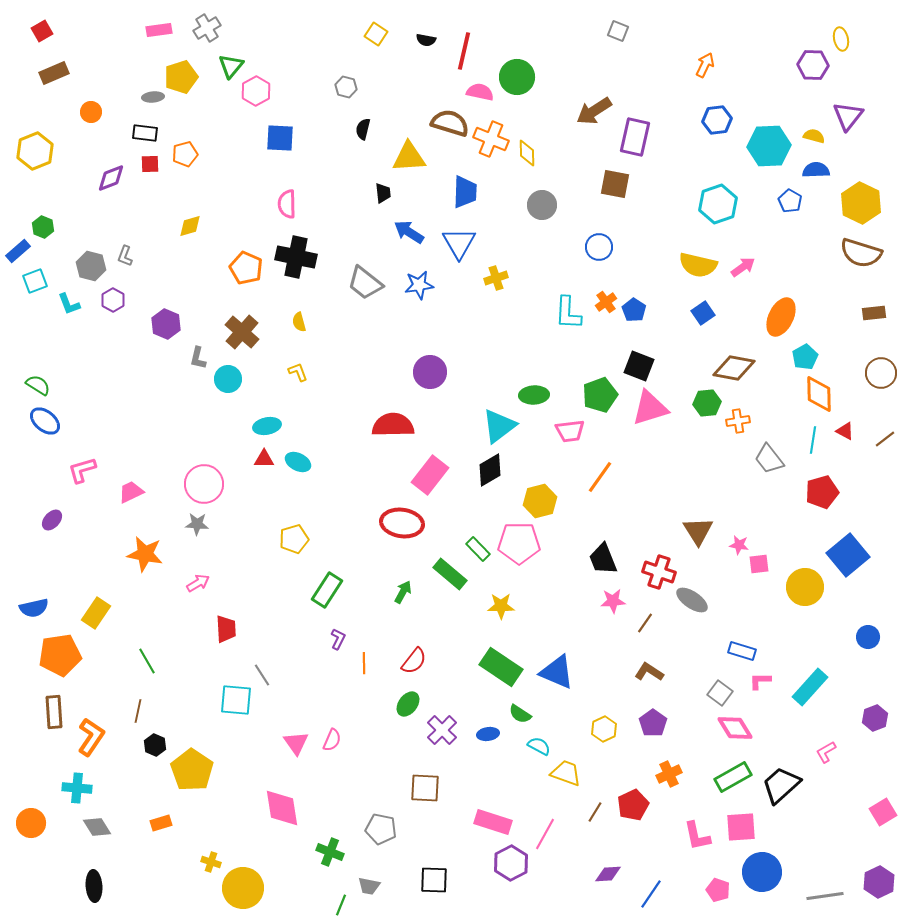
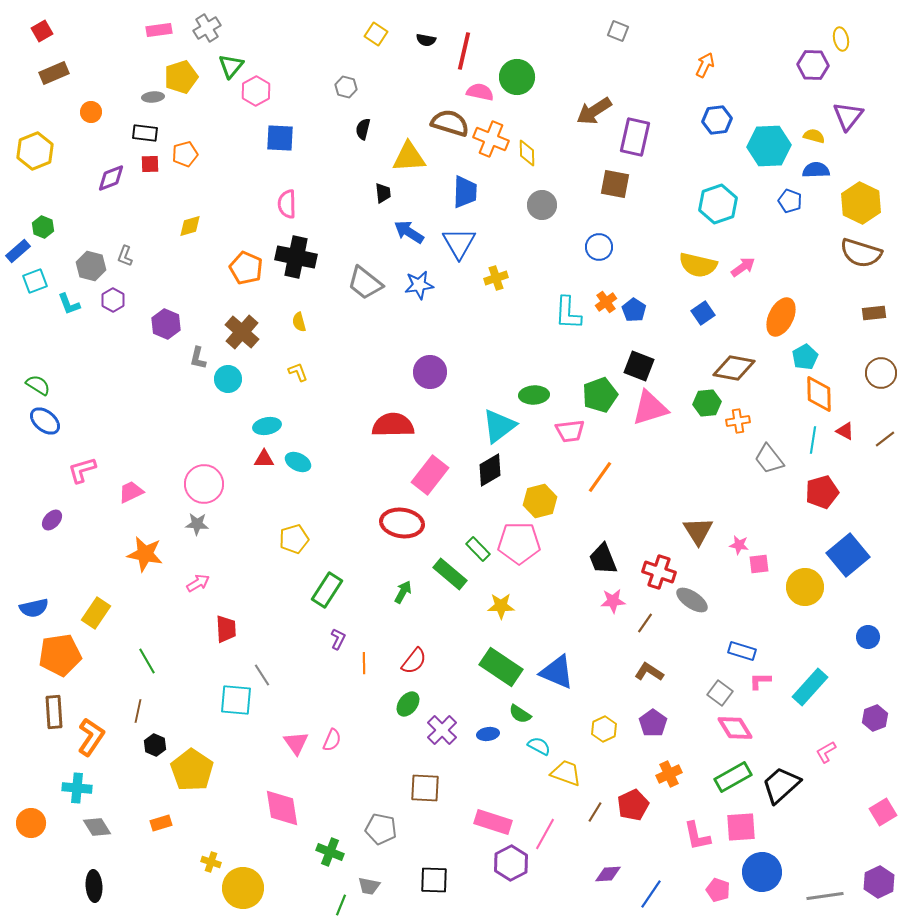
blue pentagon at (790, 201): rotated 10 degrees counterclockwise
